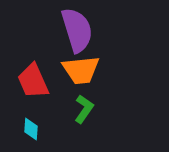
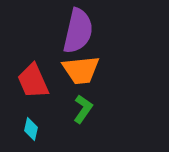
purple semicircle: moved 1 px right, 1 px down; rotated 30 degrees clockwise
green L-shape: moved 1 px left
cyan diamond: rotated 10 degrees clockwise
